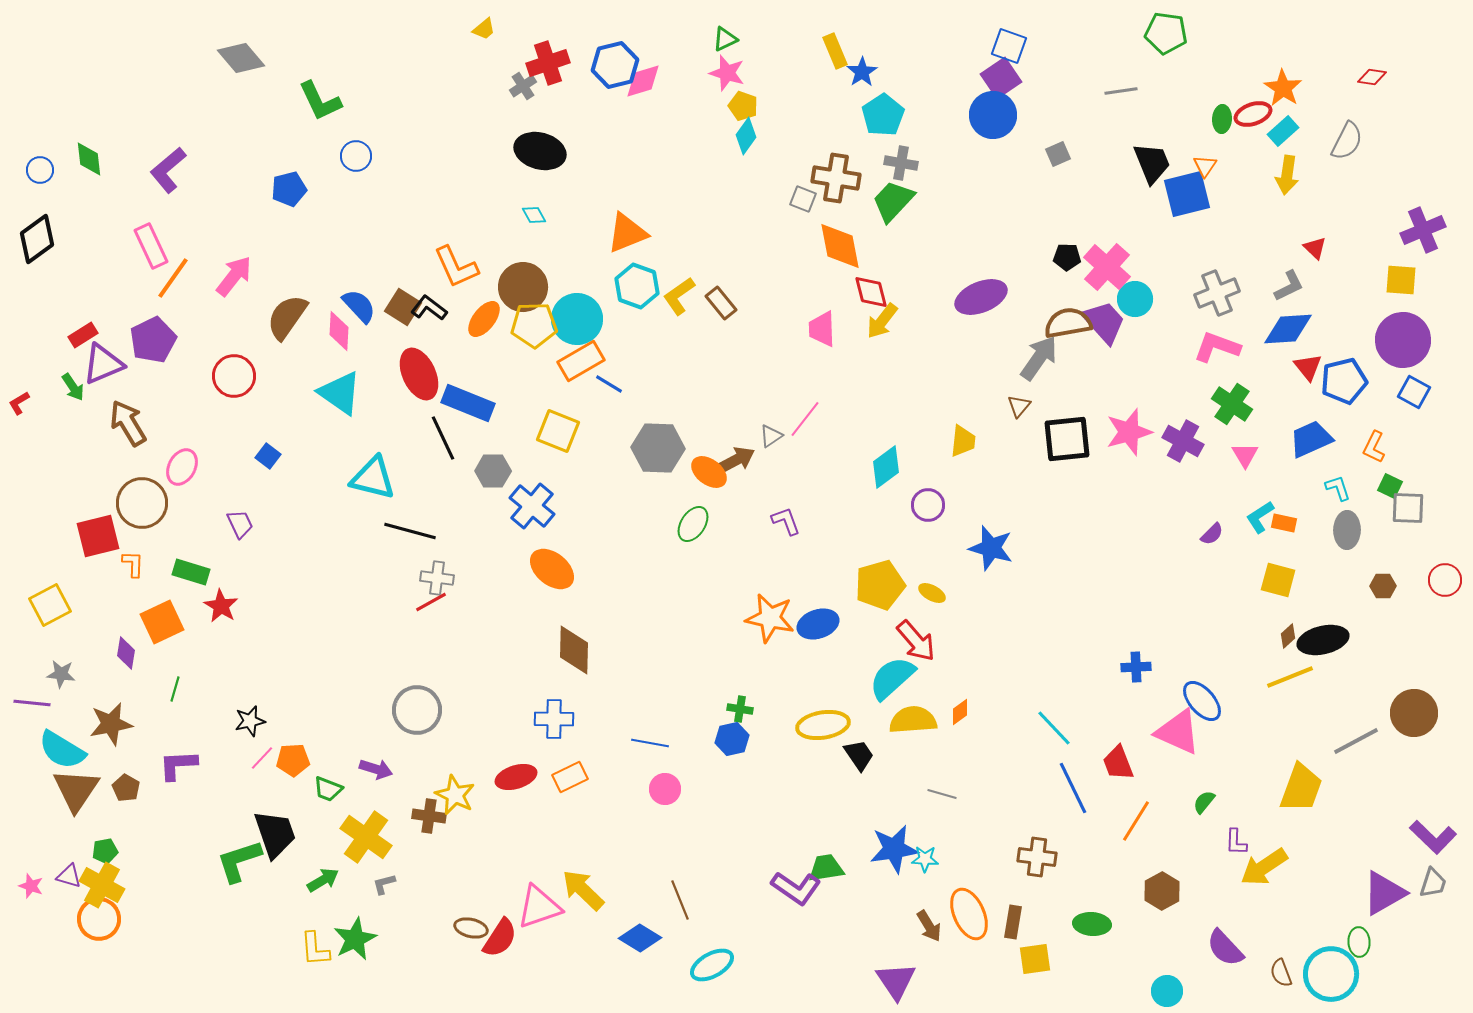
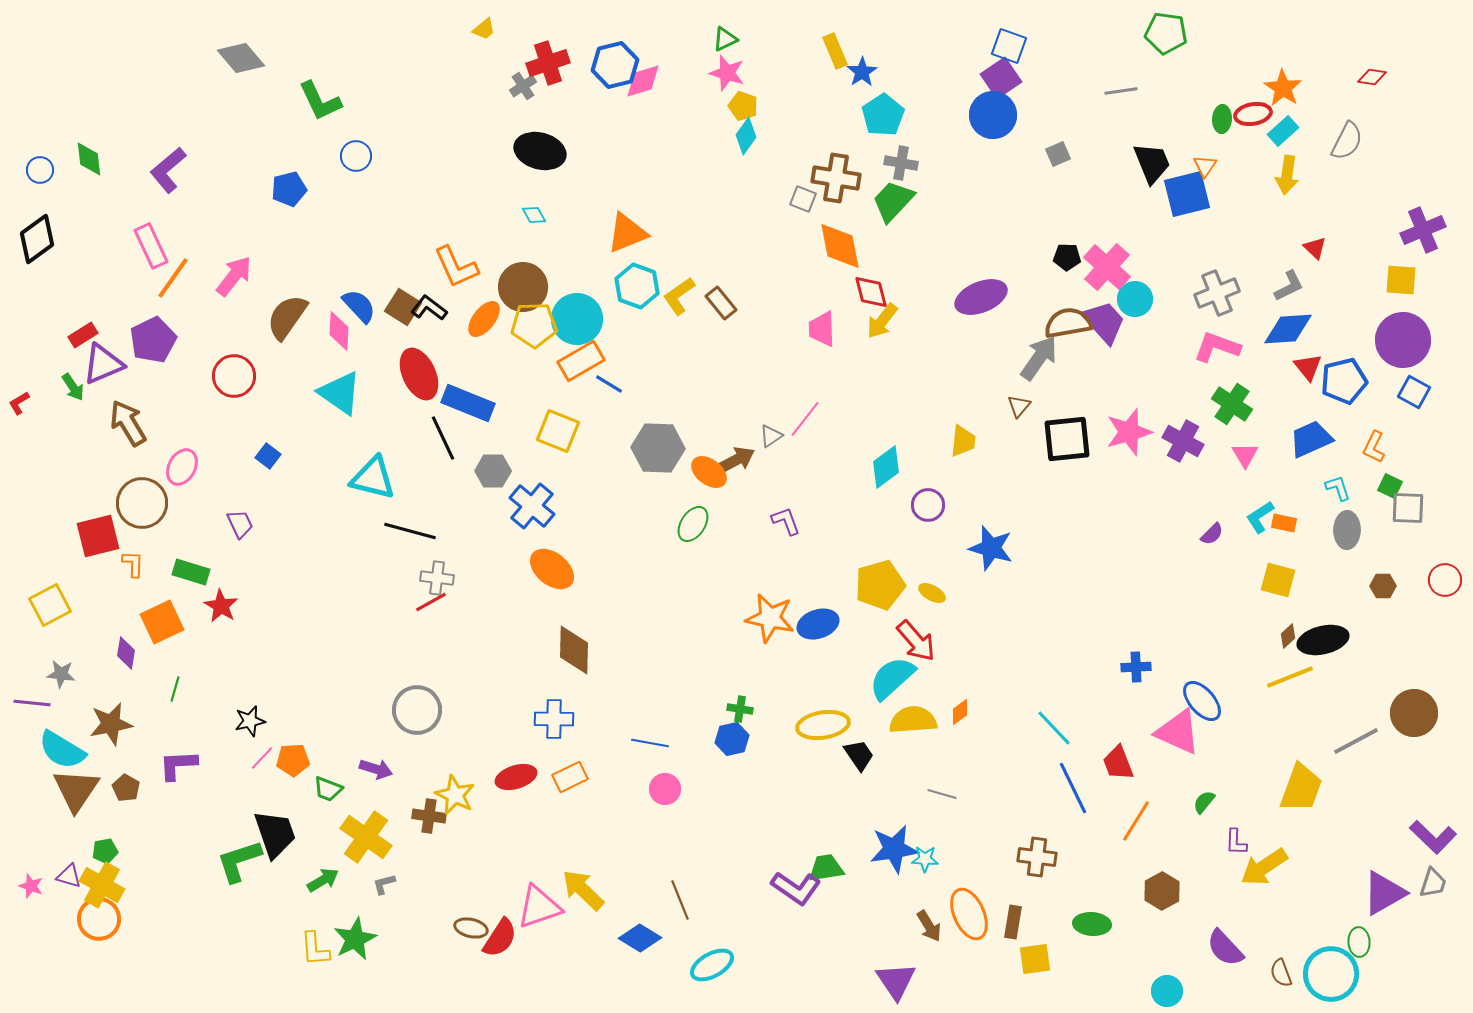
red ellipse at (1253, 114): rotated 9 degrees clockwise
